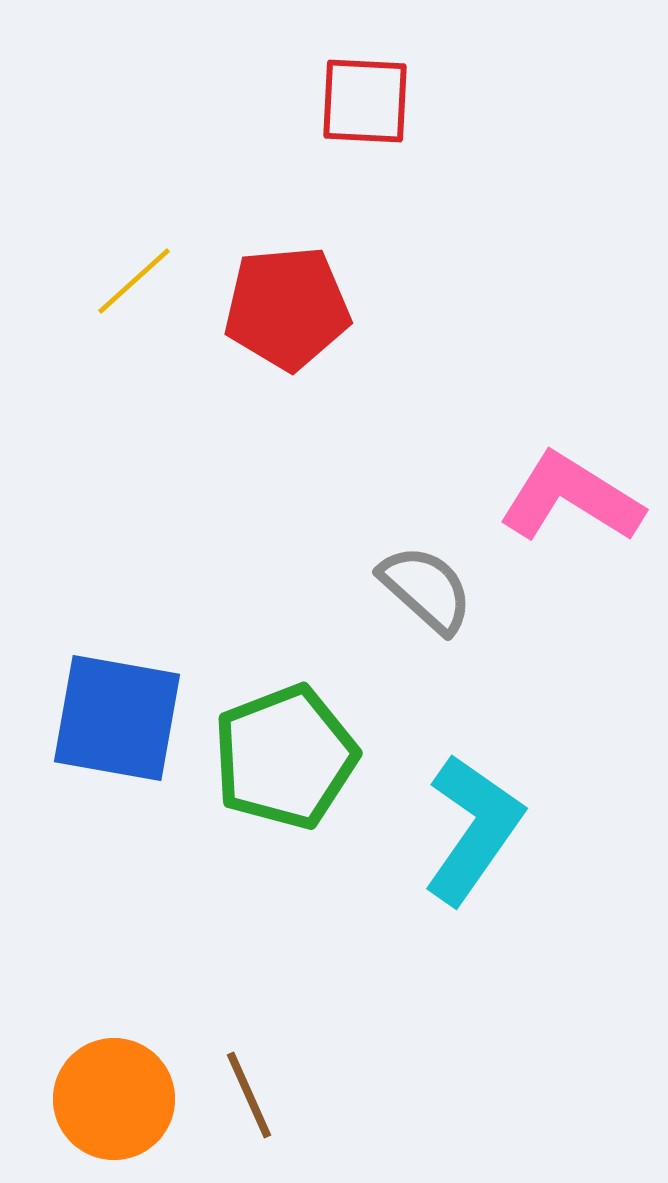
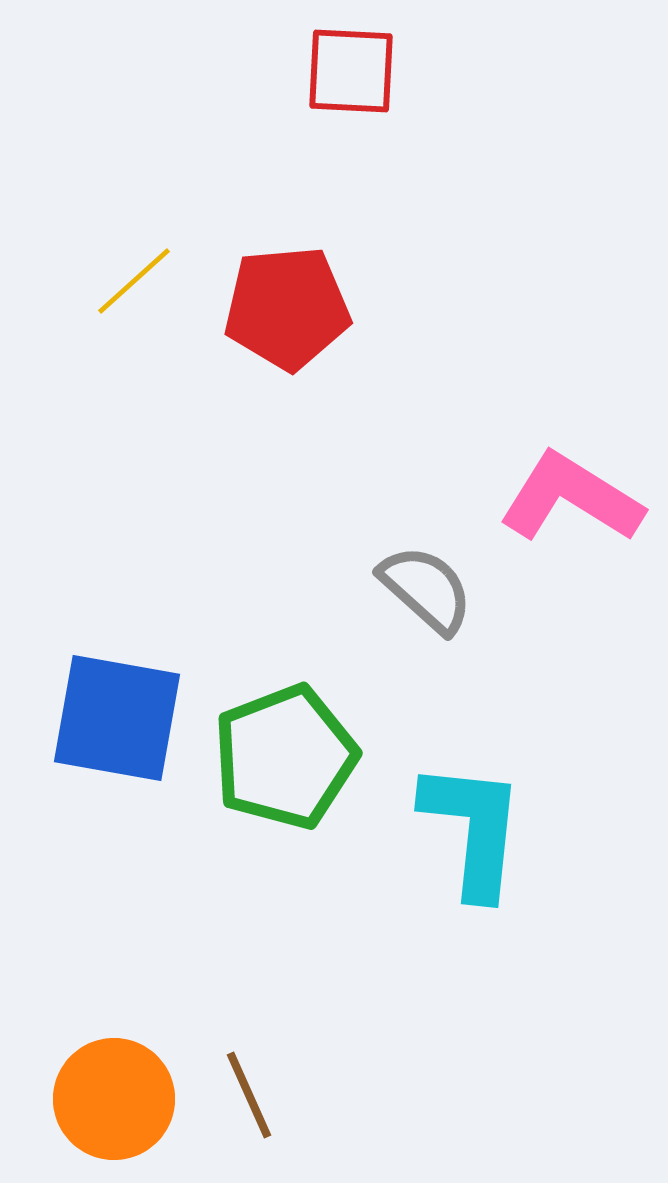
red square: moved 14 px left, 30 px up
cyan L-shape: rotated 29 degrees counterclockwise
